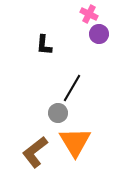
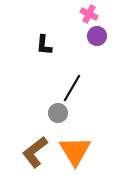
purple circle: moved 2 px left, 2 px down
orange triangle: moved 9 px down
